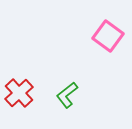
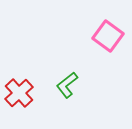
green L-shape: moved 10 px up
